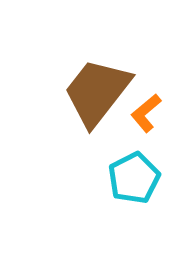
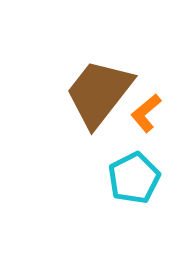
brown trapezoid: moved 2 px right, 1 px down
